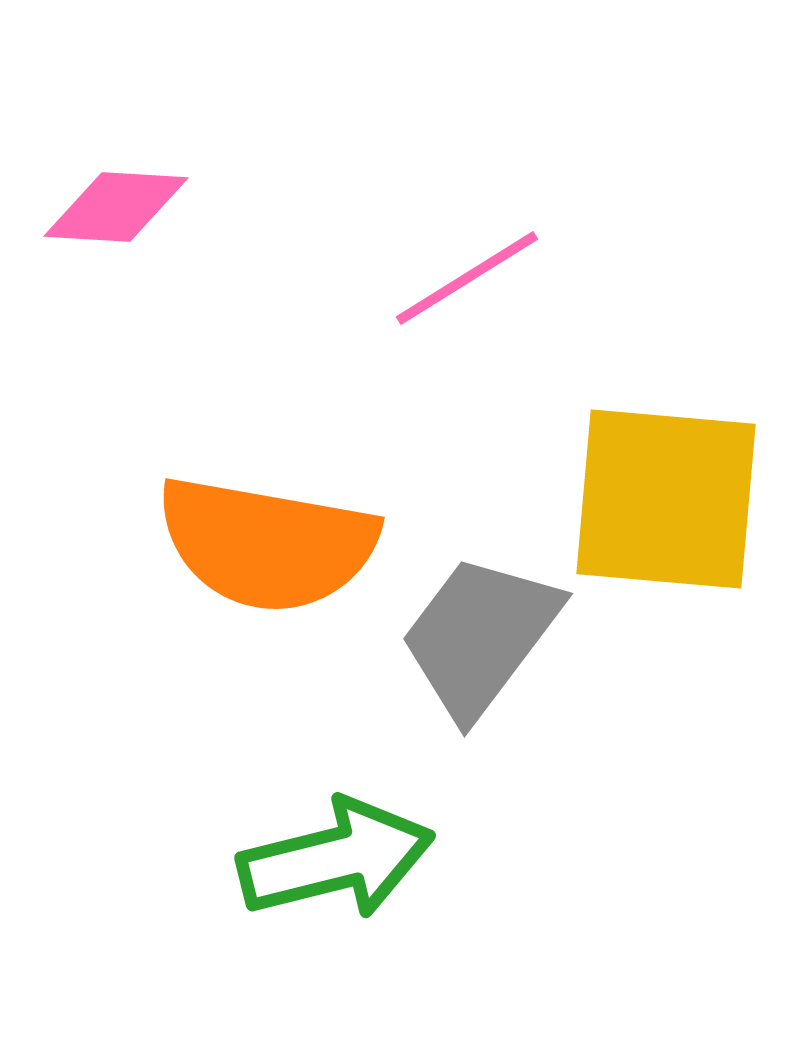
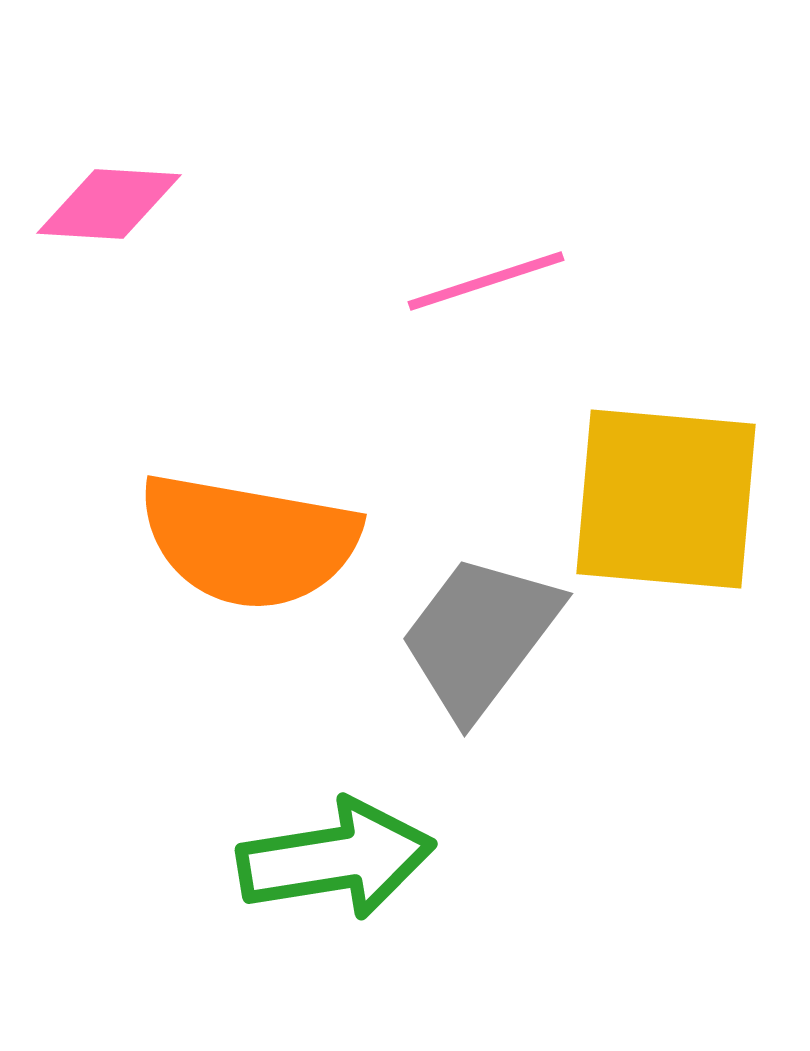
pink diamond: moved 7 px left, 3 px up
pink line: moved 19 px right, 3 px down; rotated 14 degrees clockwise
orange semicircle: moved 18 px left, 3 px up
green arrow: rotated 5 degrees clockwise
